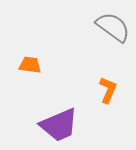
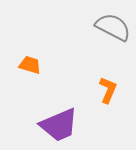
gray semicircle: rotated 9 degrees counterclockwise
orange trapezoid: rotated 10 degrees clockwise
